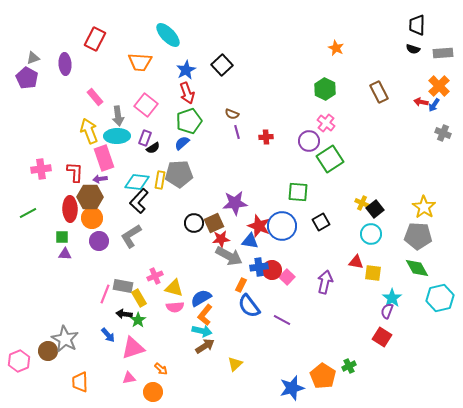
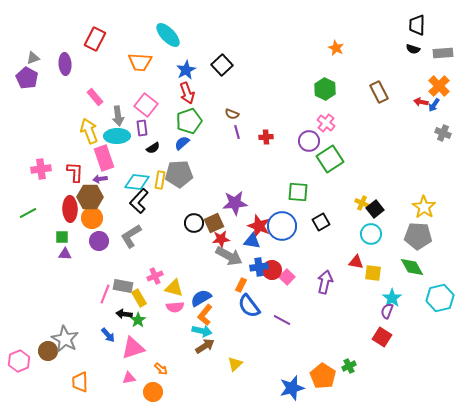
purple rectangle at (145, 138): moved 3 px left, 10 px up; rotated 28 degrees counterclockwise
blue triangle at (250, 241): moved 2 px right
green diamond at (417, 268): moved 5 px left, 1 px up
